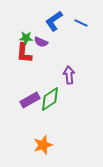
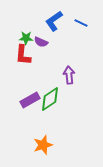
red L-shape: moved 1 px left, 2 px down
